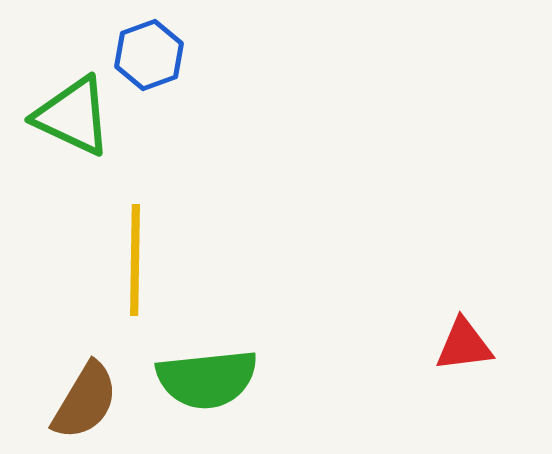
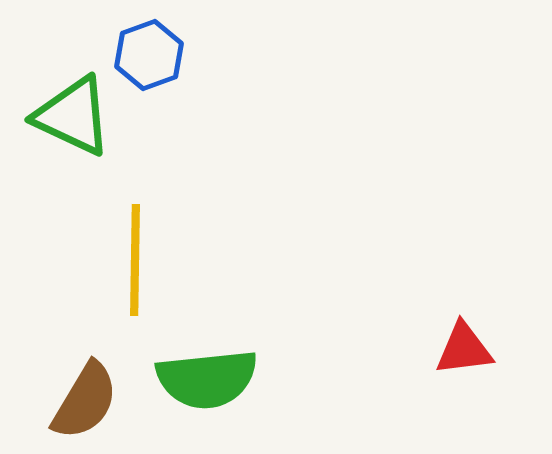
red triangle: moved 4 px down
